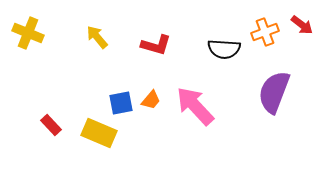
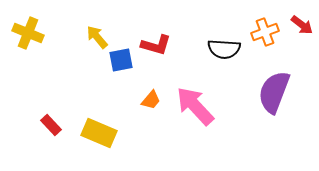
blue square: moved 43 px up
